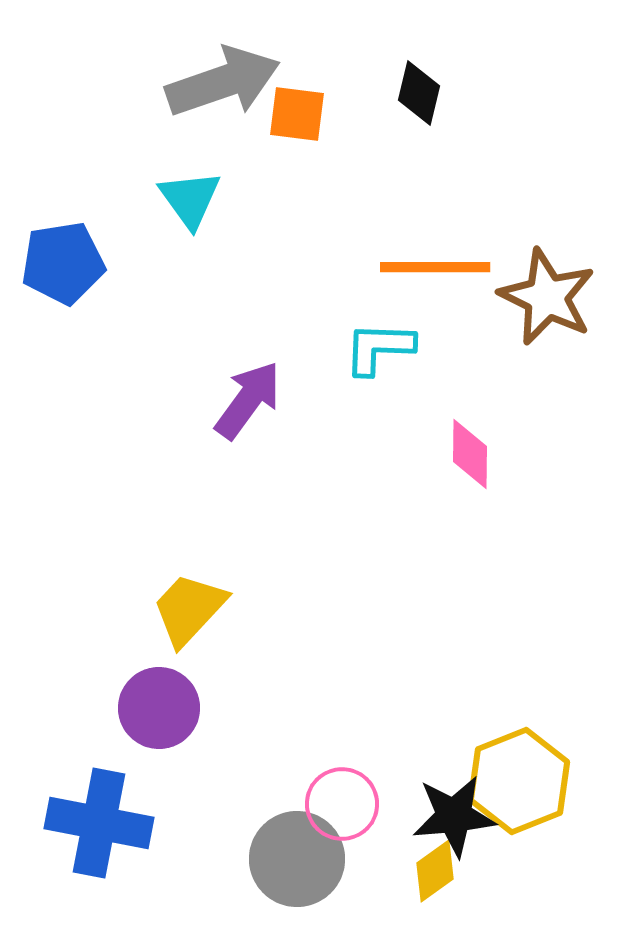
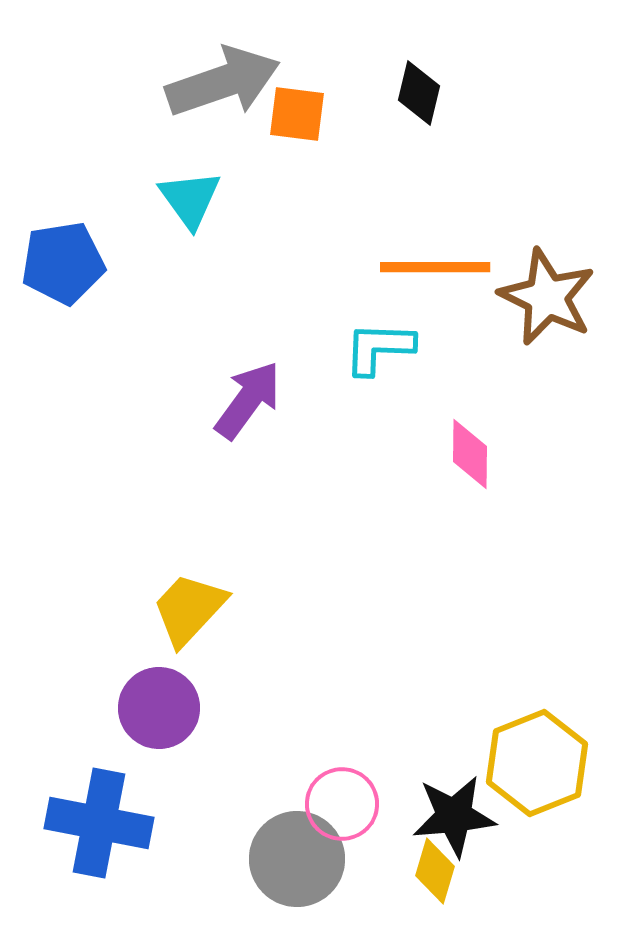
yellow hexagon: moved 18 px right, 18 px up
yellow diamond: rotated 38 degrees counterclockwise
